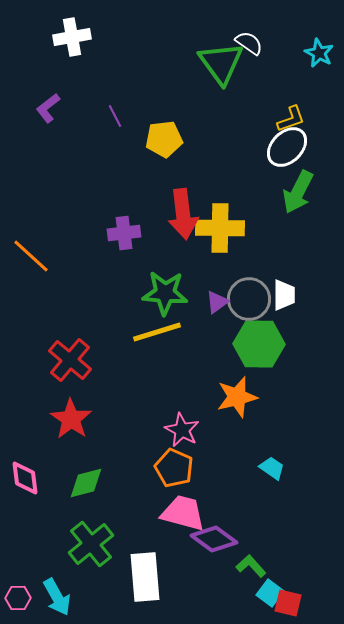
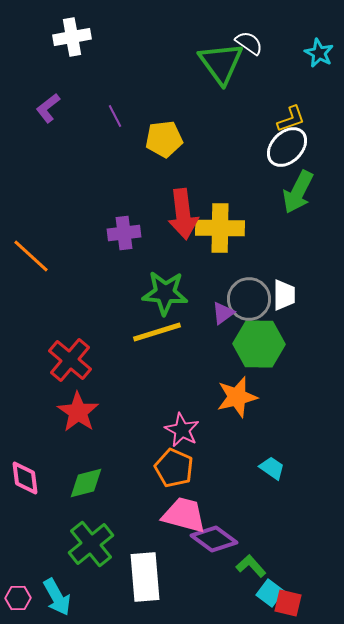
purple triangle: moved 6 px right, 11 px down
red star: moved 7 px right, 7 px up
pink trapezoid: moved 1 px right, 2 px down
